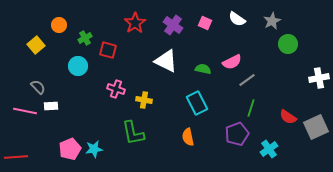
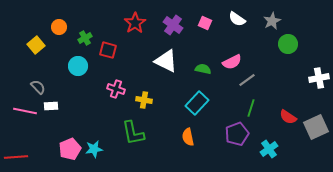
orange circle: moved 2 px down
cyan rectangle: rotated 70 degrees clockwise
